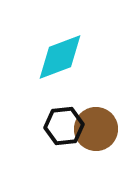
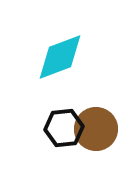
black hexagon: moved 2 px down
